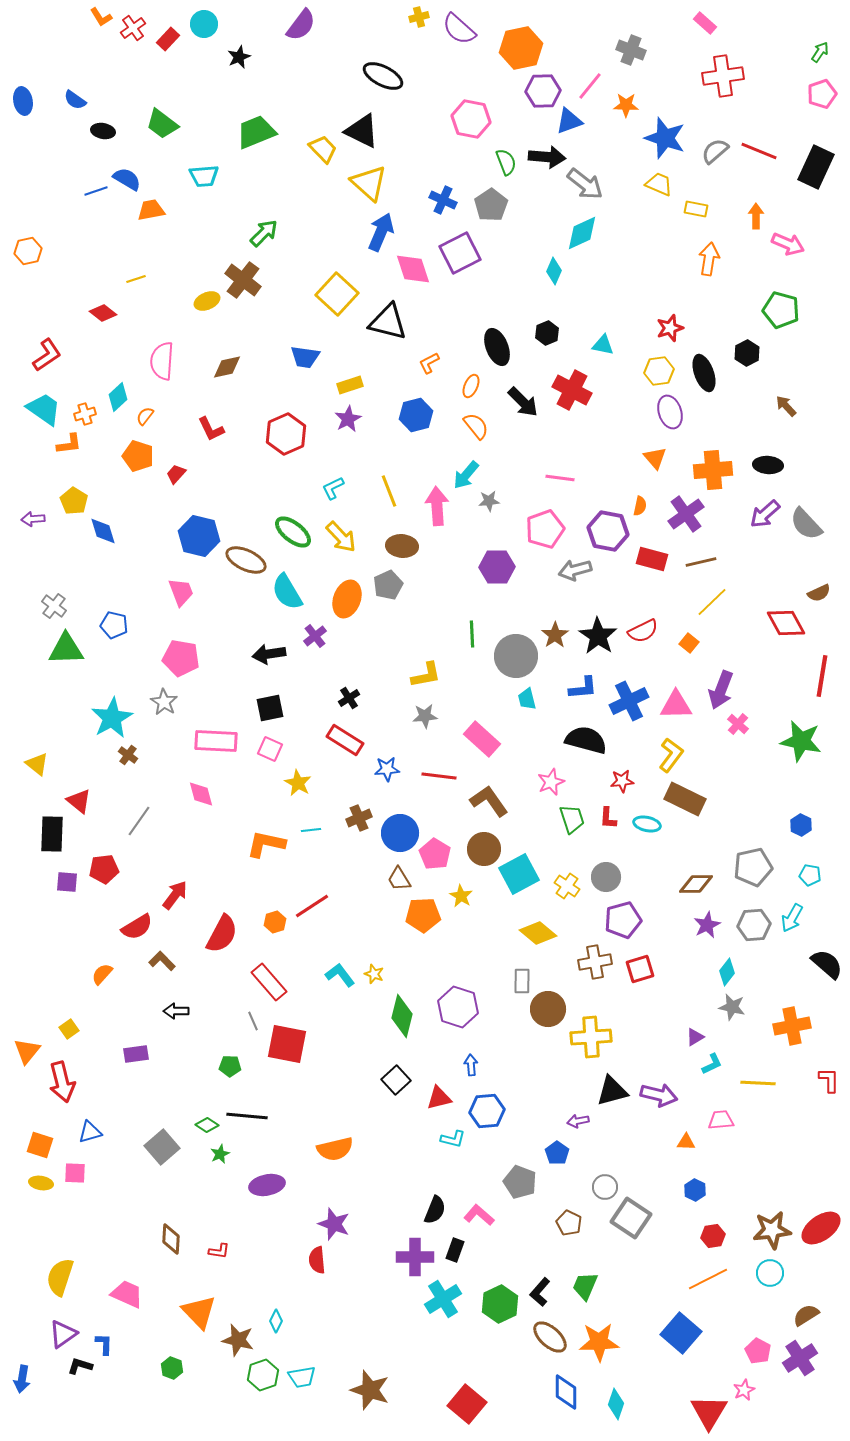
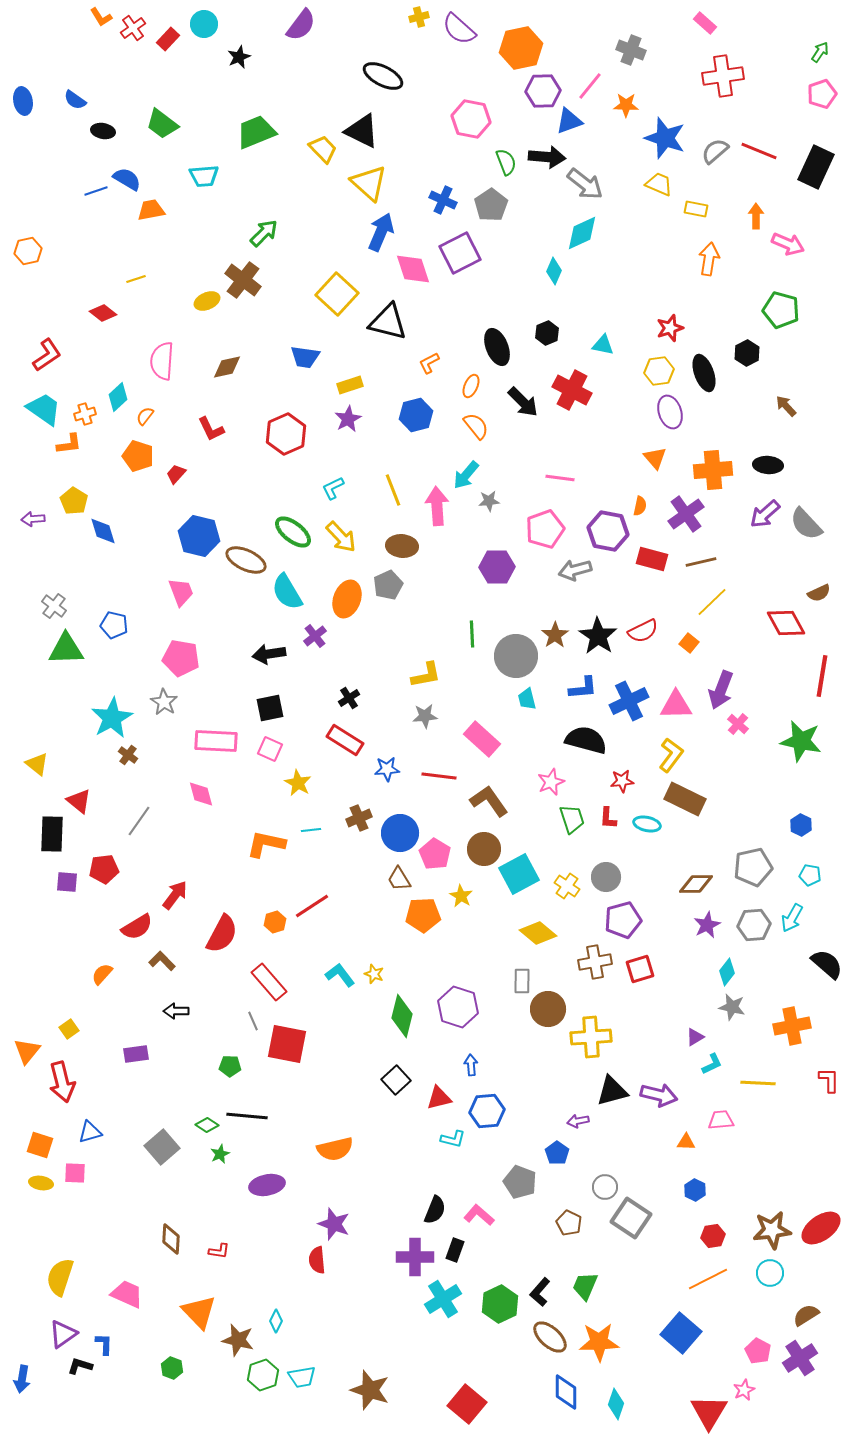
yellow line at (389, 491): moved 4 px right, 1 px up
